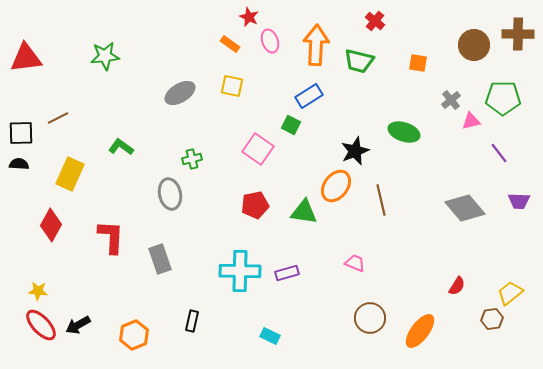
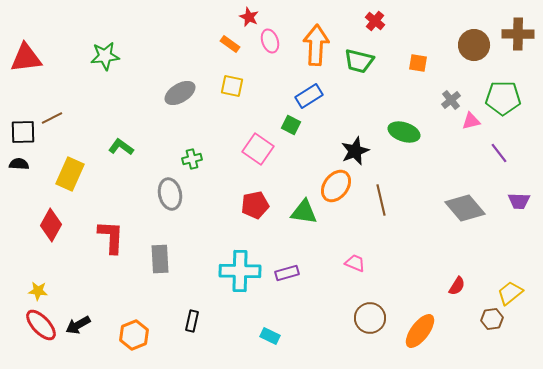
brown line at (58, 118): moved 6 px left
black square at (21, 133): moved 2 px right, 1 px up
gray rectangle at (160, 259): rotated 16 degrees clockwise
